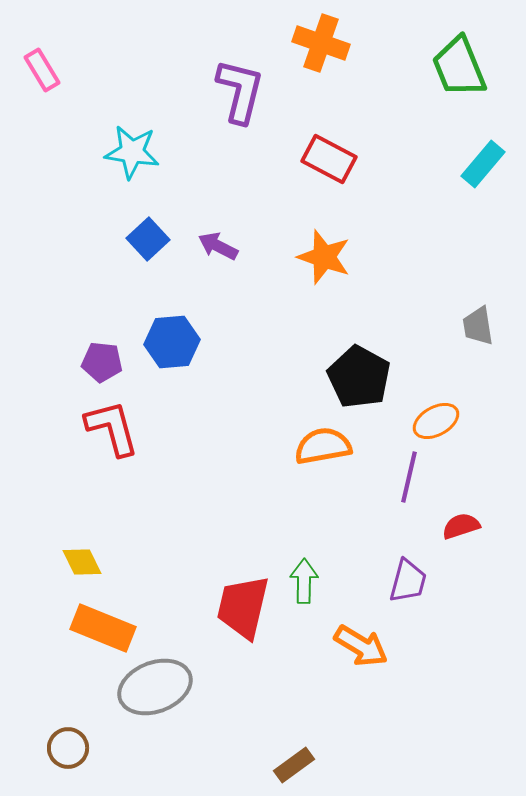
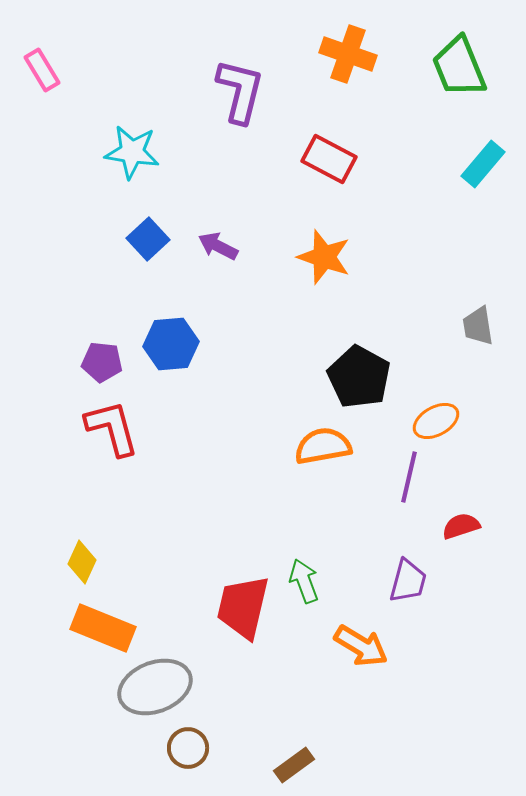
orange cross: moved 27 px right, 11 px down
blue hexagon: moved 1 px left, 2 px down
yellow diamond: rotated 51 degrees clockwise
green arrow: rotated 21 degrees counterclockwise
brown circle: moved 120 px right
